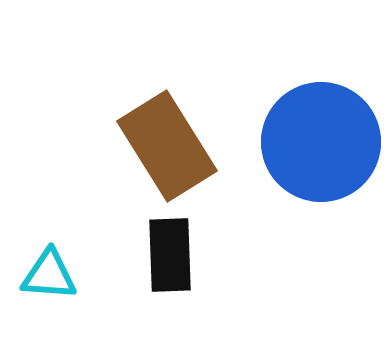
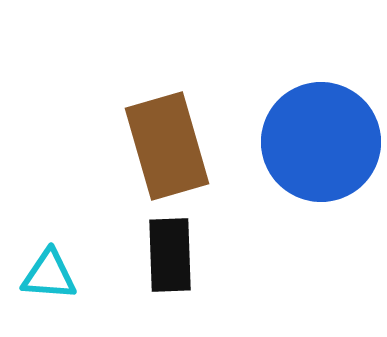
brown rectangle: rotated 16 degrees clockwise
